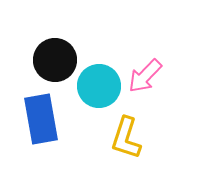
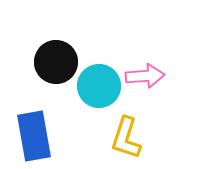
black circle: moved 1 px right, 2 px down
pink arrow: rotated 138 degrees counterclockwise
blue rectangle: moved 7 px left, 17 px down
